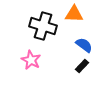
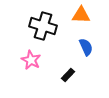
orange triangle: moved 7 px right, 1 px down
blue semicircle: moved 2 px right, 2 px down; rotated 30 degrees clockwise
black rectangle: moved 14 px left, 9 px down
